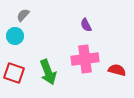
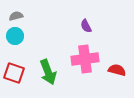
gray semicircle: moved 7 px left, 1 px down; rotated 32 degrees clockwise
purple semicircle: moved 1 px down
